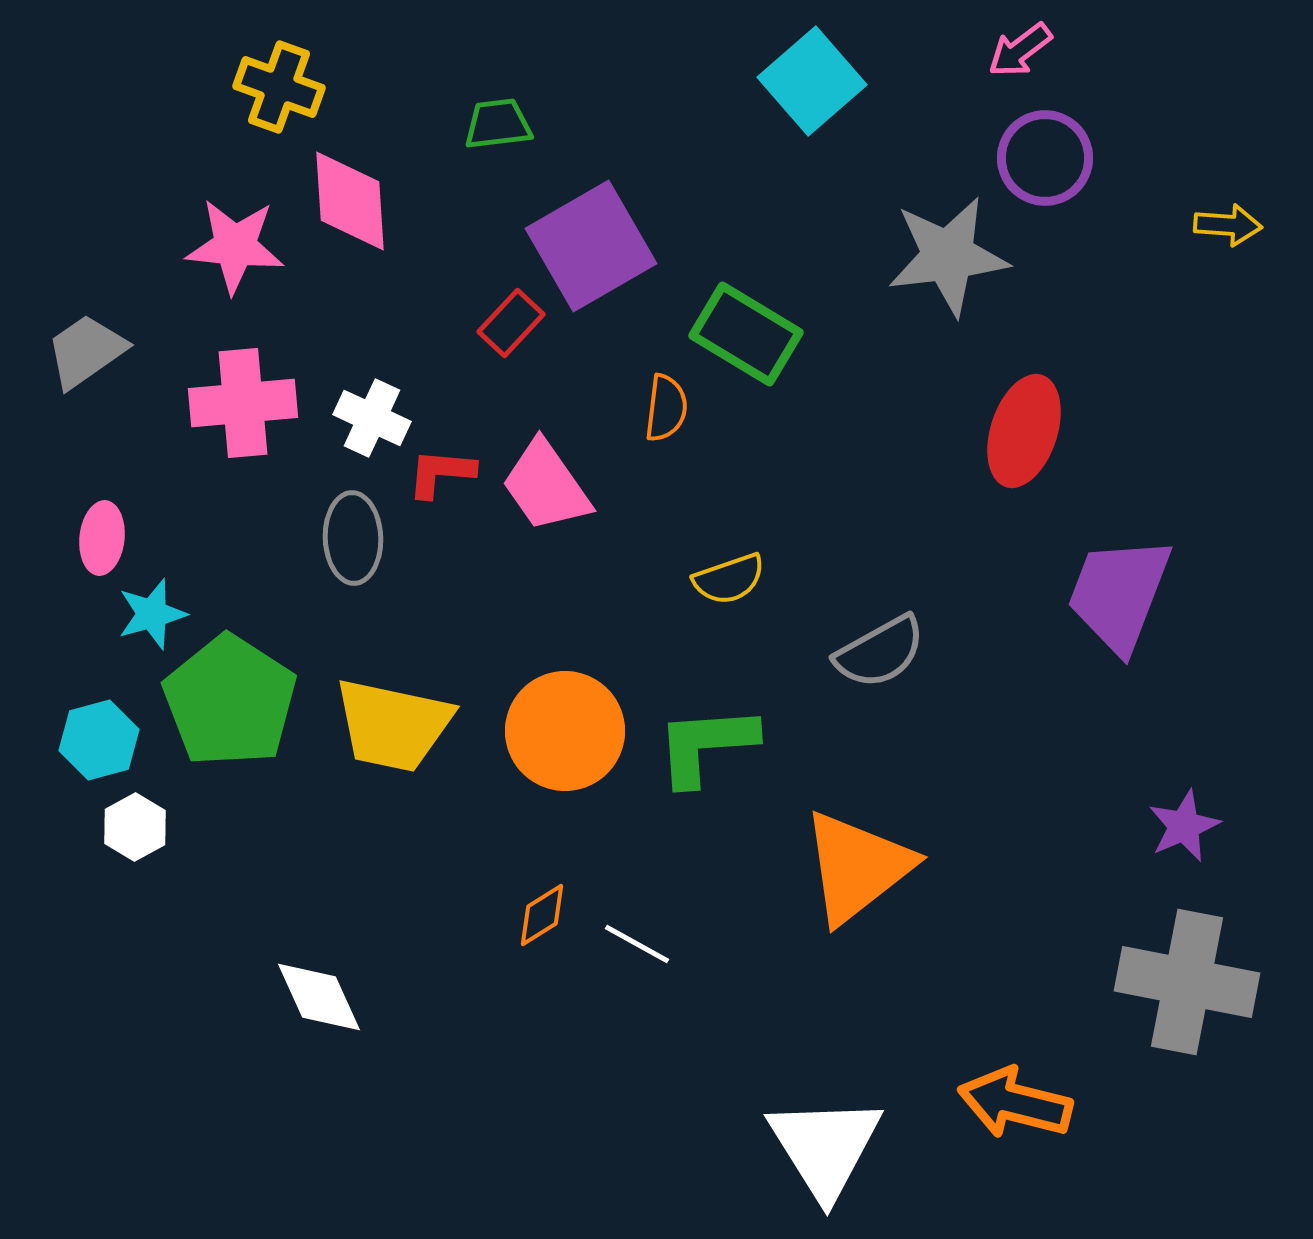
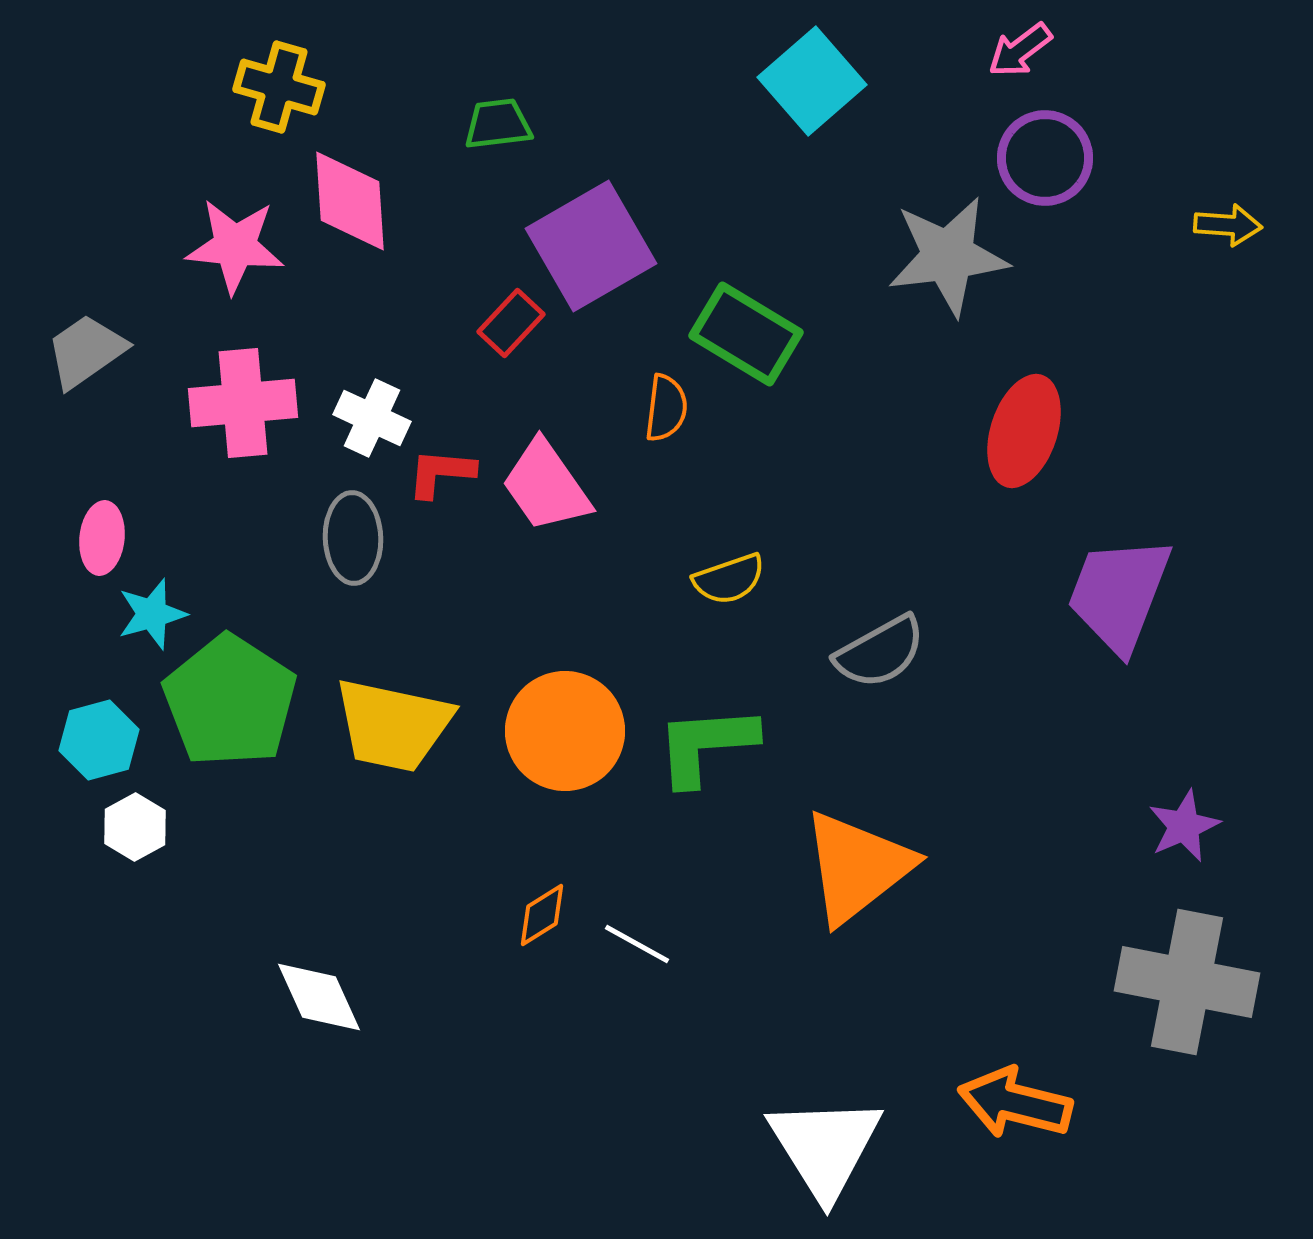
yellow cross: rotated 4 degrees counterclockwise
